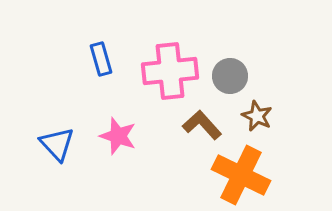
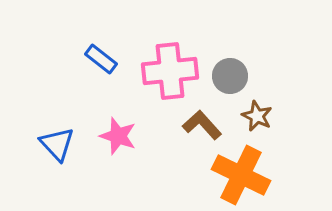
blue rectangle: rotated 36 degrees counterclockwise
